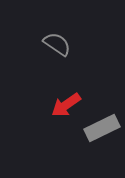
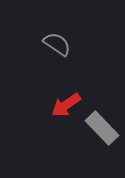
gray rectangle: rotated 72 degrees clockwise
